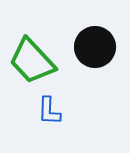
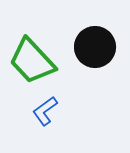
blue L-shape: moved 4 px left; rotated 52 degrees clockwise
